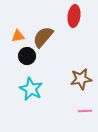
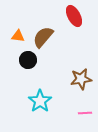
red ellipse: rotated 35 degrees counterclockwise
orange triangle: rotated 16 degrees clockwise
black circle: moved 1 px right, 4 px down
cyan star: moved 9 px right, 12 px down; rotated 10 degrees clockwise
pink line: moved 2 px down
